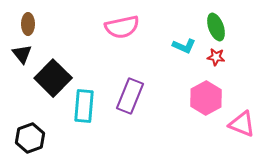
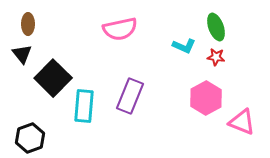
pink semicircle: moved 2 px left, 2 px down
pink triangle: moved 2 px up
